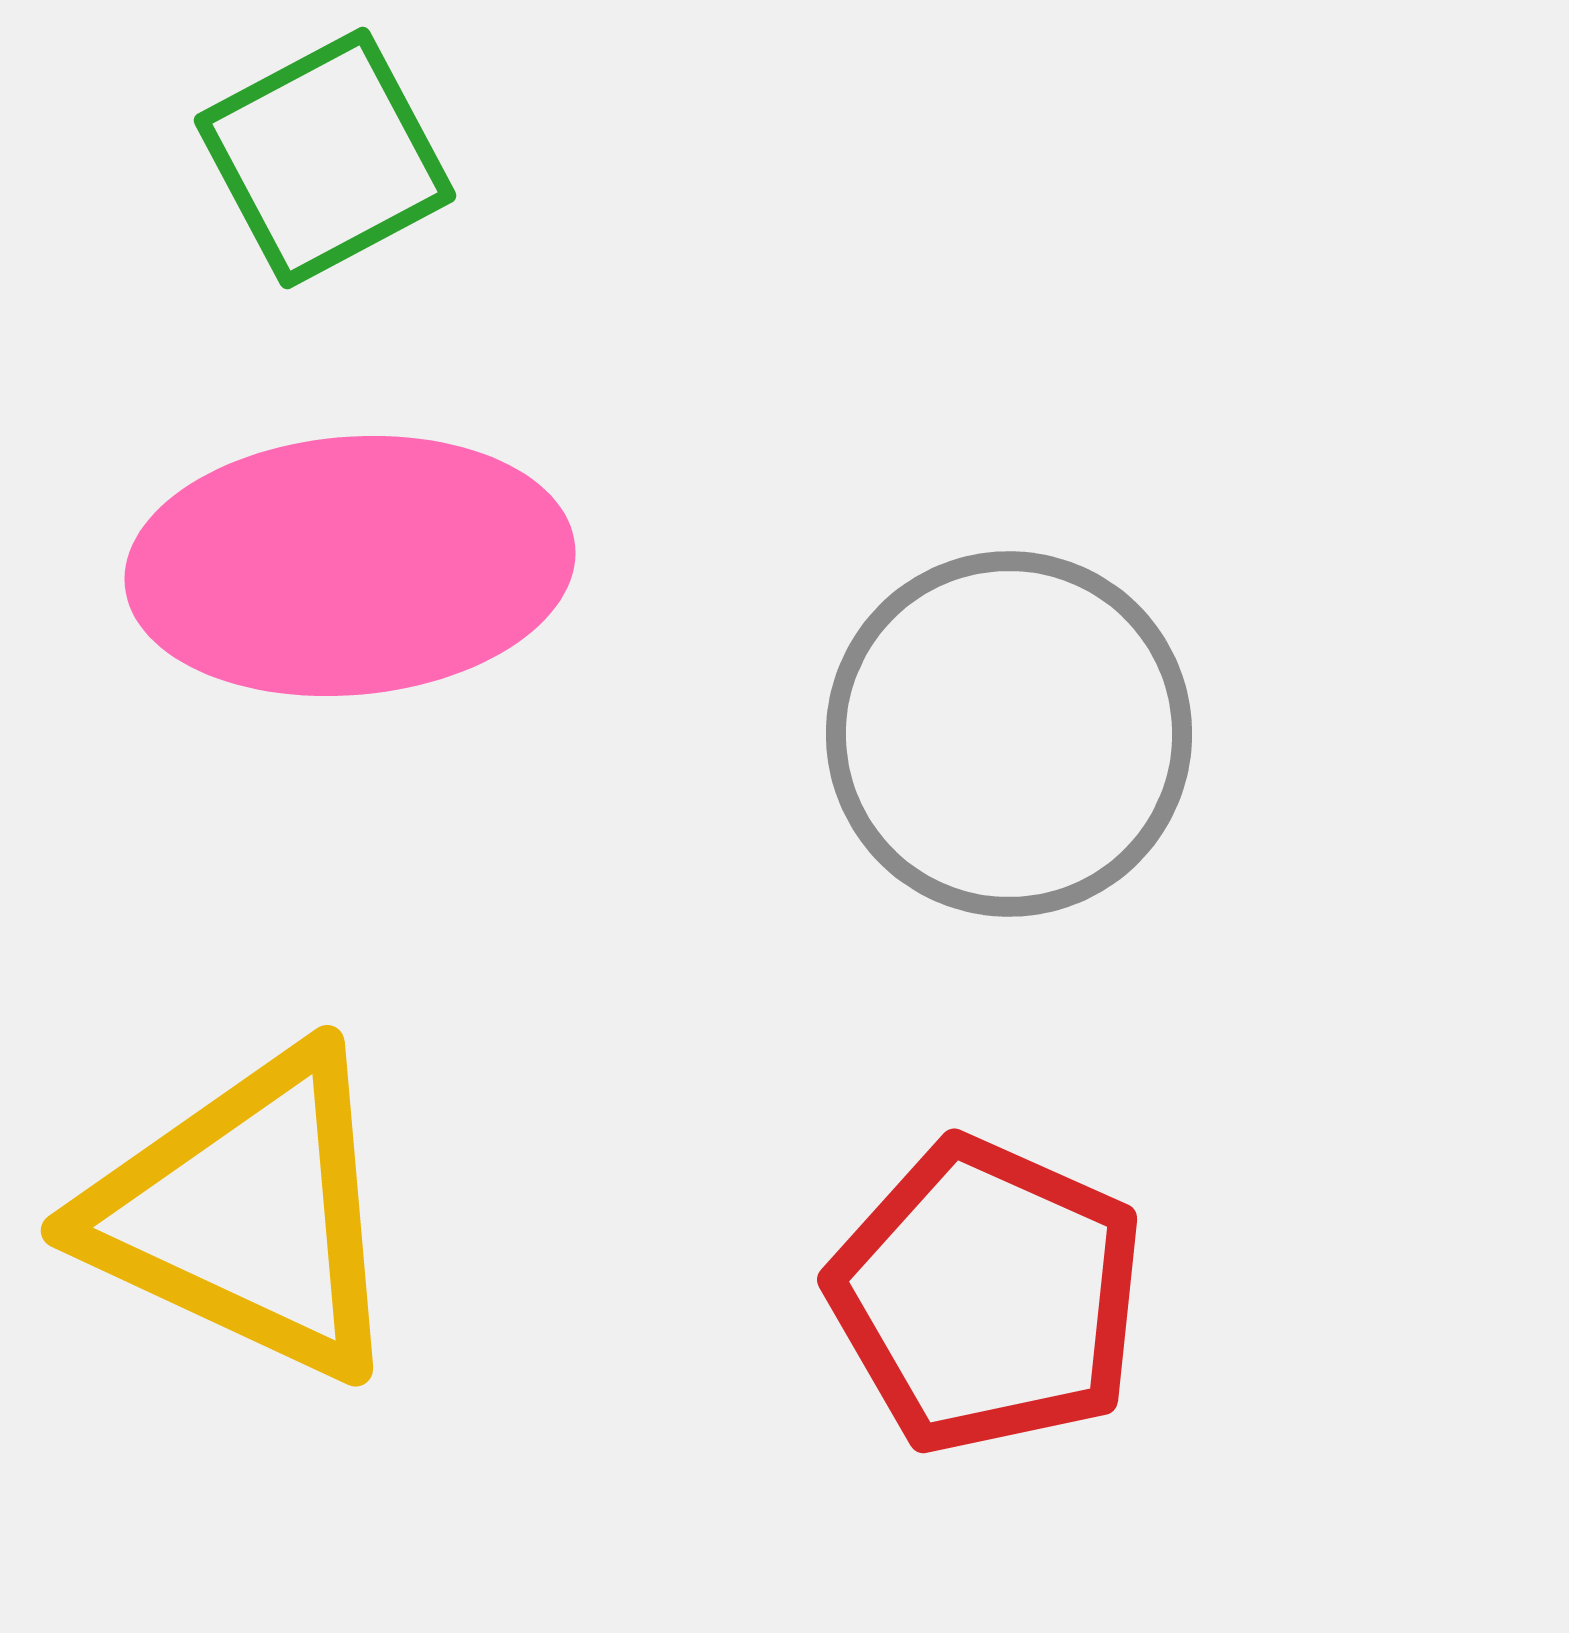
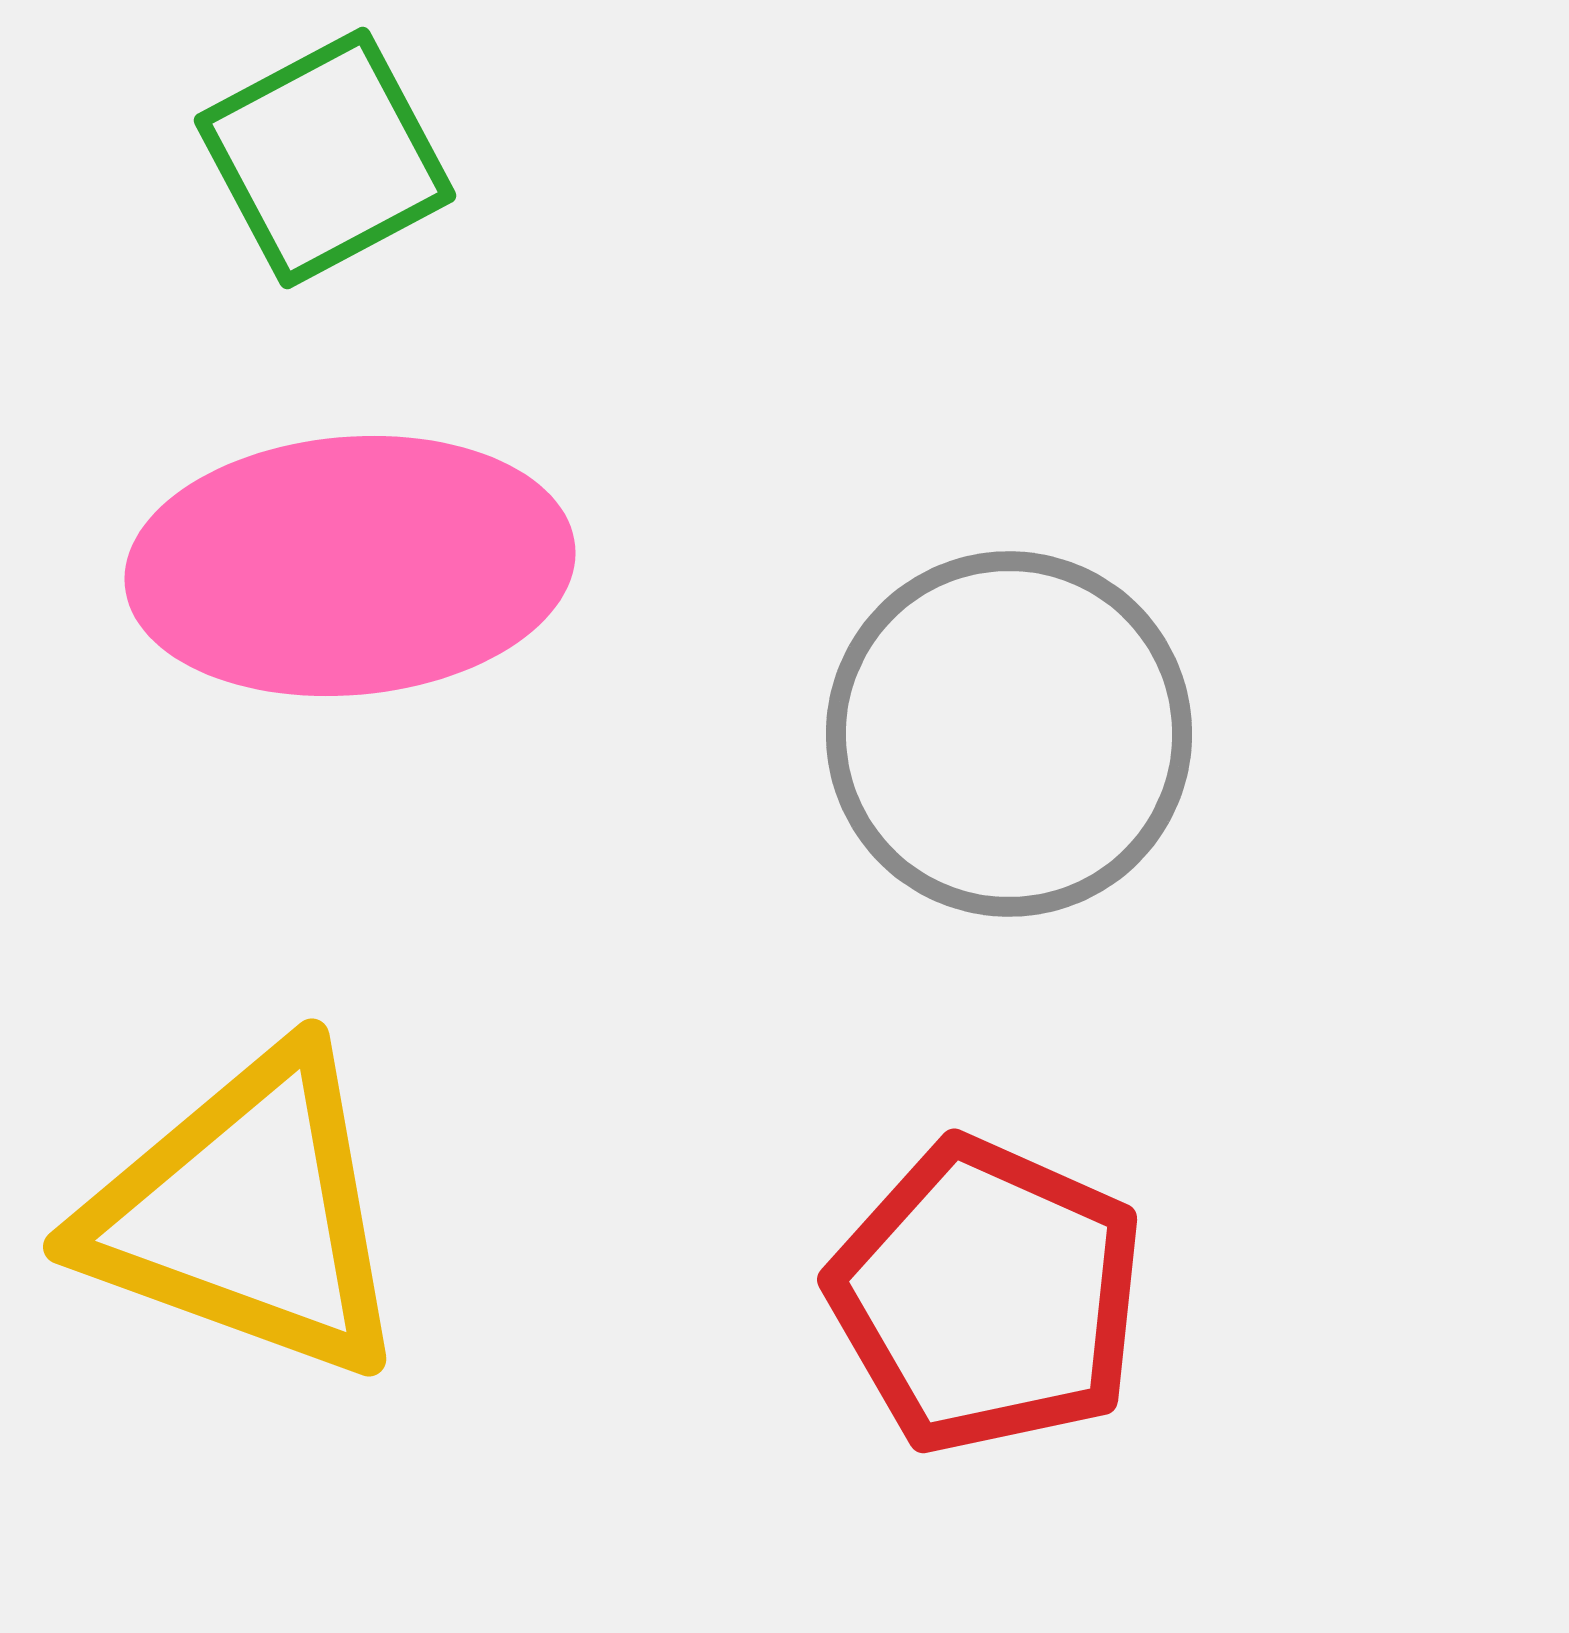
yellow triangle: rotated 5 degrees counterclockwise
